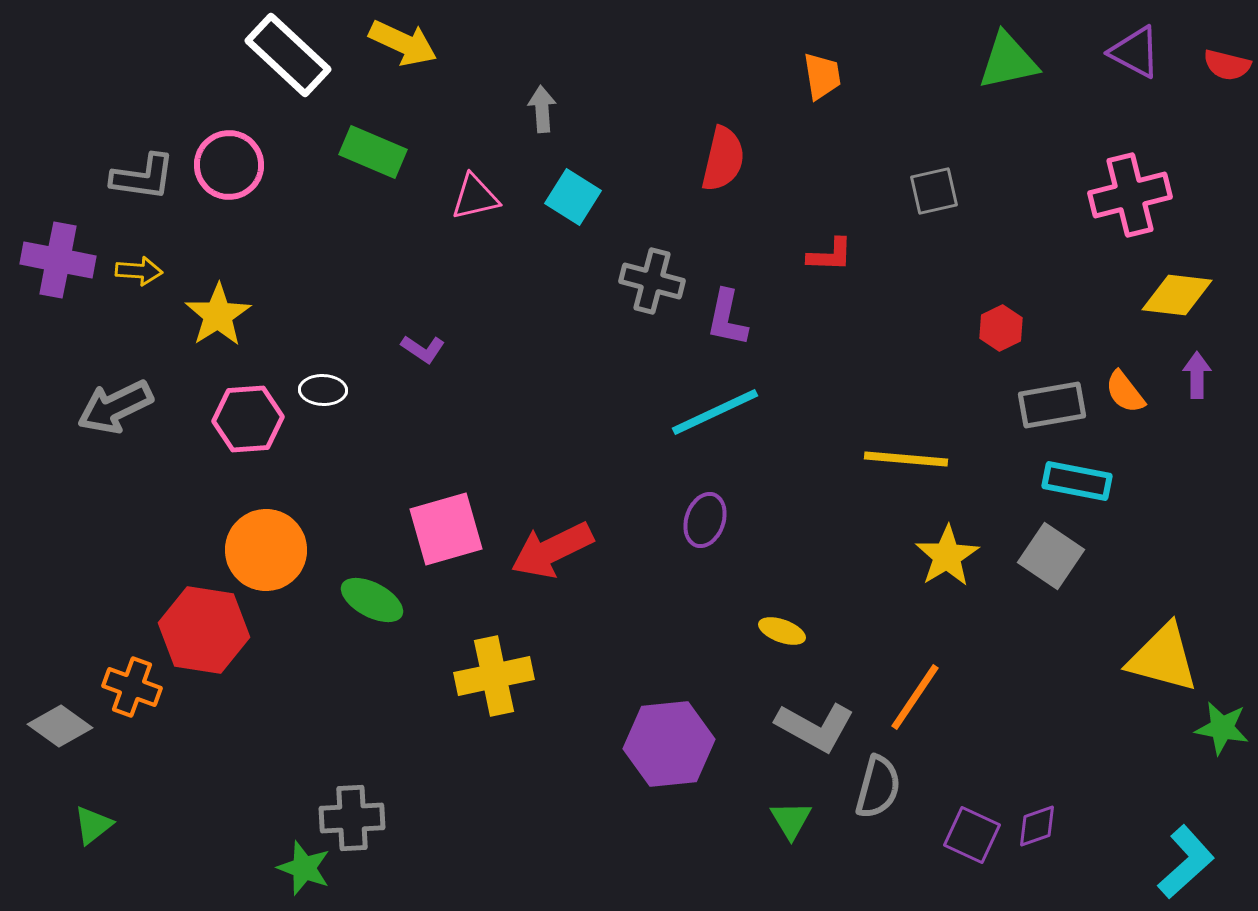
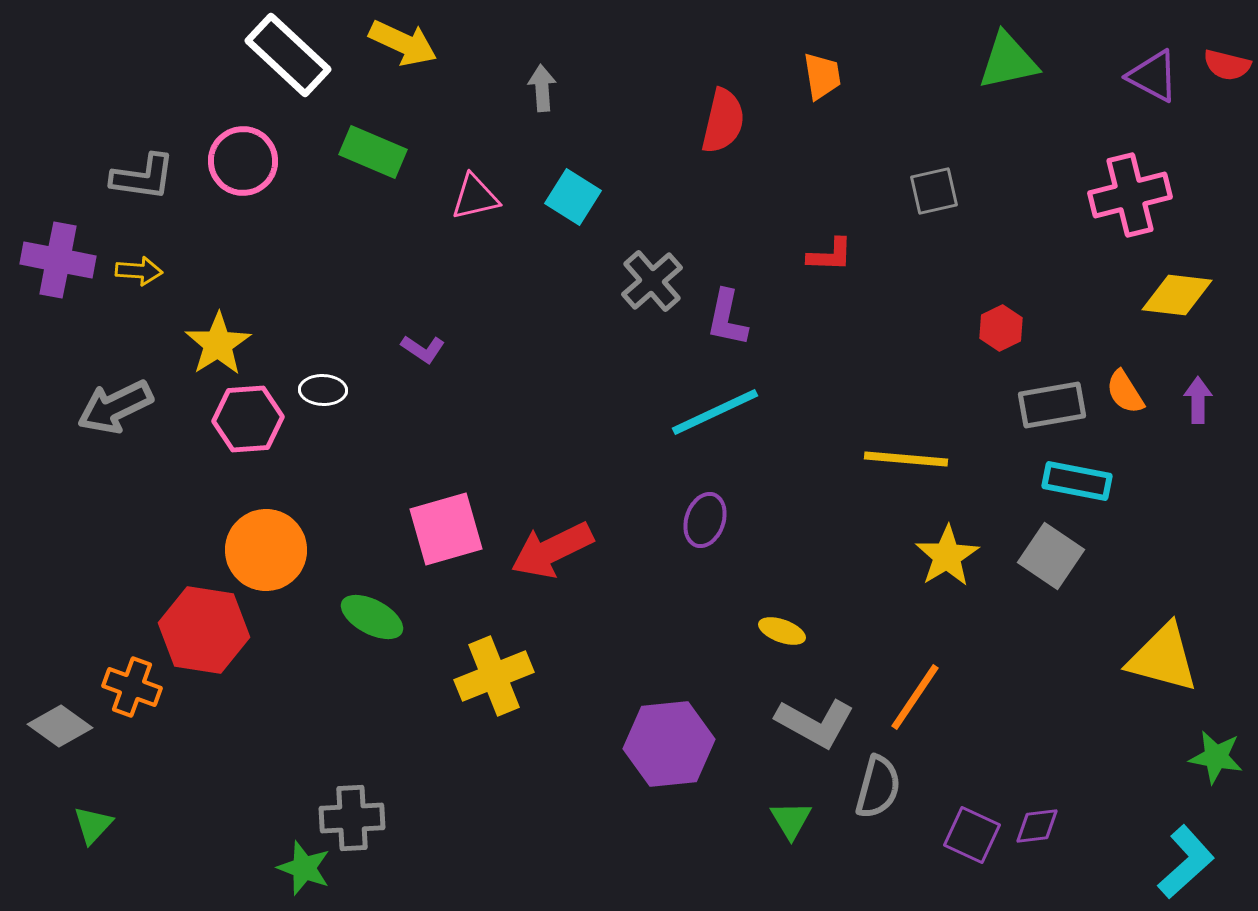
purple triangle at (1135, 52): moved 18 px right, 24 px down
gray arrow at (542, 109): moved 21 px up
red semicircle at (723, 159): moved 38 px up
pink circle at (229, 165): moved 14 px right, 4 px up
gray cross at (652, 281): rotated 34 degrees clockwise
yellow star at (218, 315): moved 29 px down
purple arrow at (1197, 375): moved 1 px right, 25 px down
orange semicircle at (1125, 392): rotated 6 degrees clockwise
green ellipse at (372, 600): moved 17 px down
yellow cross at (494, 676): rotated 10 degrees counterclockwise
gray L-shape at (815, 727): moved 4 px up
green star at (1222, 728): moved 6 px left, 29 px down
green triangle at (93, 825): rotated 9 degrees counterclockwise
purple diamond at (1037, 826): rotated 12 degrees clockwise
